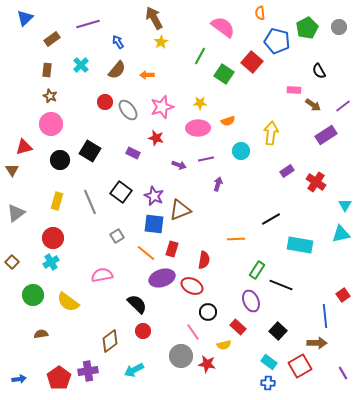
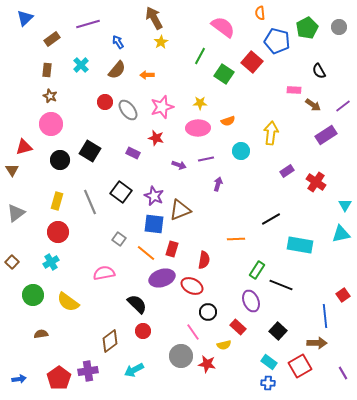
gray square at (117, 236): moved 2 px right, 3 px down; rotated 24 degrees counterclockwise
red circle at (53, 238): moved 5 px right, 6 px up
pink semicircle at (102, 275): moved 2 px right, 2 px up
